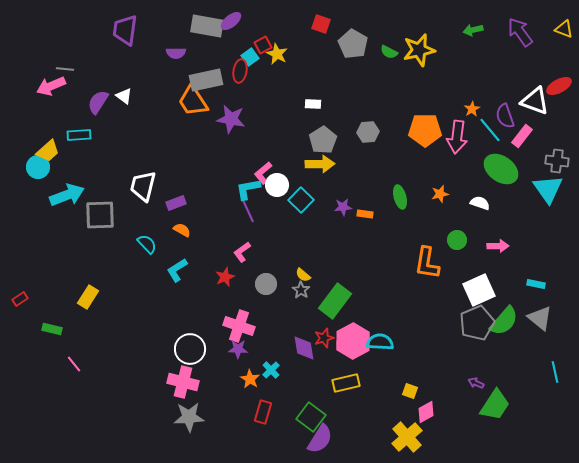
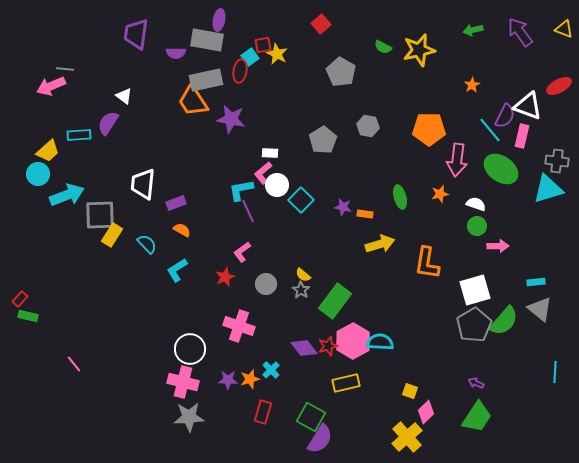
purple ellipse at (231, 21): moved 12 px left, 1 px up; rotated 40 degrees counterclockwise
red square at (321, 24): rotated 30 degrees clockwise
gray rectangle at (207, 26): moved 14 px down
purple trapezoid at (125, 30): moved 11 px right, 4 px down
gray pentagon at (353, 44): moved 12 px left, 28 px down
red square at (263, 45): rotated 18 degrees clockwise
green semicircle at (389, 52): moved 6 px left, 5 px up
white triangle at (535, 101): moved 7 px left, 5 px down
purple semicircle at (98, 102): moved 10 px right, 21 px down
white rectangle at (313, 104): moved 43 px left, 49 px down
orange star at (472, 109): moved 24 px up
purple semicircle at (505, 116): rotated 135 degrees counterclockwise
orange pentagon at (425, 130): moved 4 px right, 1 px up
gray hexagon at (368, 132): moved 6 px up; rotated 15 degrees clockwise
pink rectangle at (522, 136): rotated 25 degrees counterclockwise
pink arrow at (457, 137): moved 23 px down
yellow arrow at (320, 164): moved 60 px right, 80 px down; rotated 16 degrees counterclockwise
cyan circle at (38, 167): moved 7 px down
white trapezoid at (143, 186): moved 2 px up; rotated 8 degrees counterclockwise
cyan L-shape at (248, 189): moved 7 px left, 1 px down
cyan triangle at (548, 189): rotated 48 degrees clockwise
white semicircle at (480, 203): moved 4 px left, 1 px down
purple star at (343, 207): rotated 18 degrees clockwise
green circle at (457, 240): moved 20 px right, 14 px up
cyan rectangle at (536, 284): moved 2 px up; rotated 18 degrees counterclockwise
white square at (479, 290): moved 4 px left; rotated 8 degrees clockwise
yellow rectangle at (88, 297): moved 24 px right, 62 px up
red rectangle at (20, 299): rotated 14 degrees counterclockwise
gray triangle at (540, 318): moved 9 px up
gray pentagon at (477, 323): moved 3 px left, 2 px down; rotated 8 degrees counterclockwise
green rectangle at (52, 329): moved 24 px left, 13 px up
red star at (324, 338): moved 4 px right, 8 px down
purple diamond at (304, 348): rotated 28 degrees counterclockwise
purple star at (238, 349): moved 10 px left, 31 px down
cyan line at (555, 372): rotated 15 degrees clockwise
orange star at (250, 379): rotated 24 degrees clockwise
green trapezoid at (495, 405): moved 18 px left, 12 px down
pink diamond at (426, 412): rotated 15 degrees counterclockwise
green square at (311, 417): rotated 8 degrees counterclockwise
